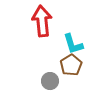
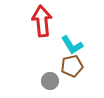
cyan L-shape: moved 1 px left, 1 px down; rotated 15 degrees counterclockwise
brown pentagon: moved 1 px right, 1 px down; rotated 20 degrees clockwise
